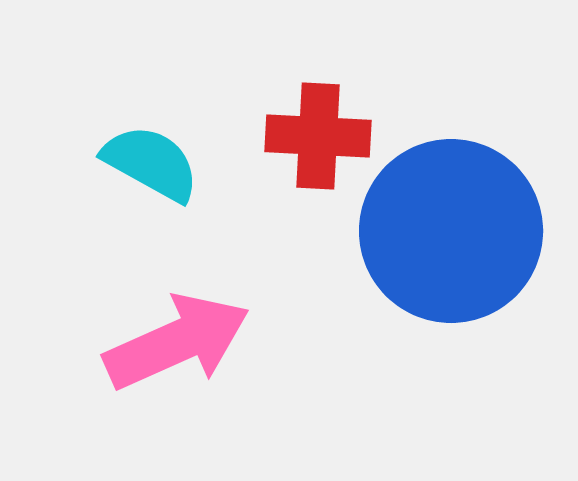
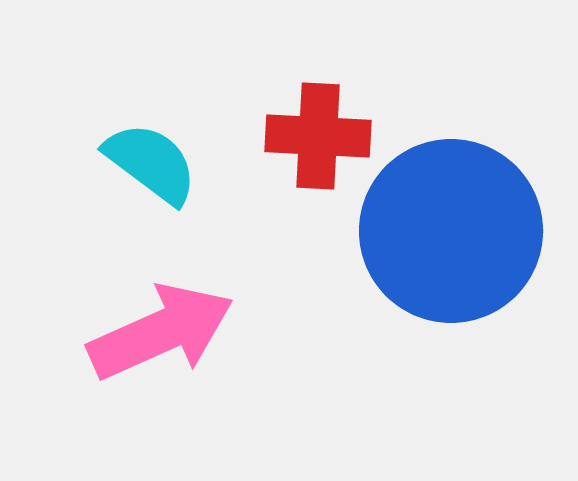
cyan semicircle: rotated 8 degrees clockwise
pink arrow: moved 16 px left, 10 px up
